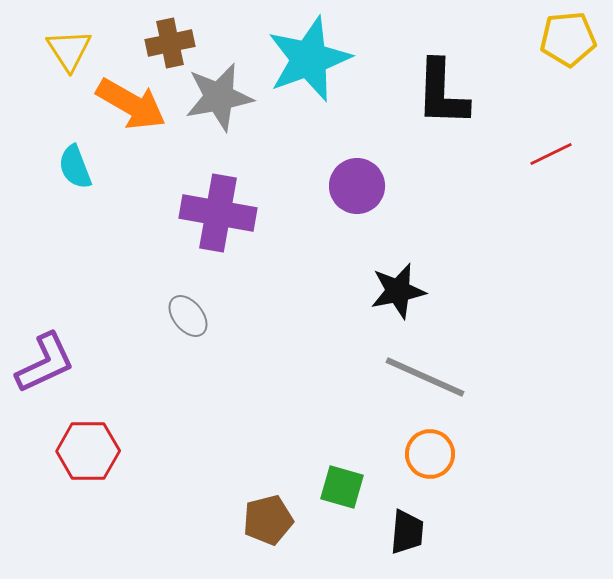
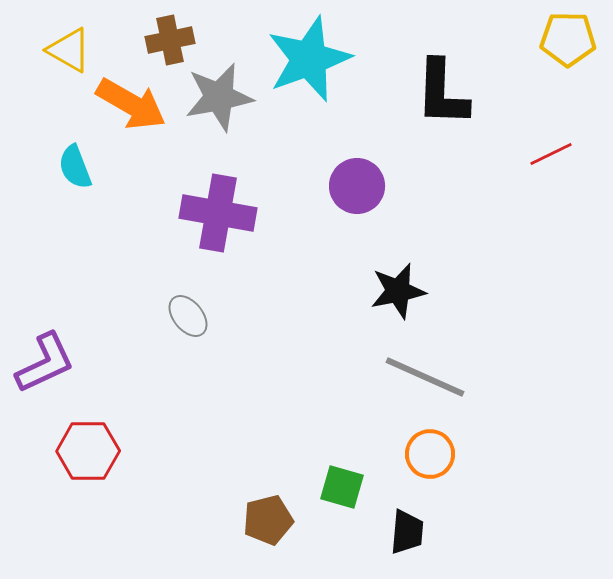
yellow pentagon: rotated 6 degrees clockwise
brown cross: moved 3 px up
yellow triangle: rotated 27 degrees counterclockwise
